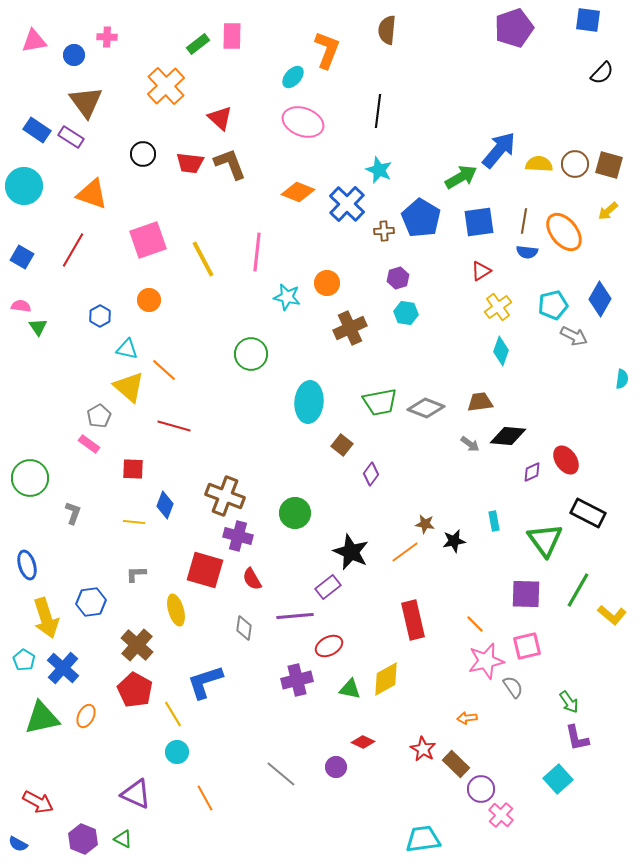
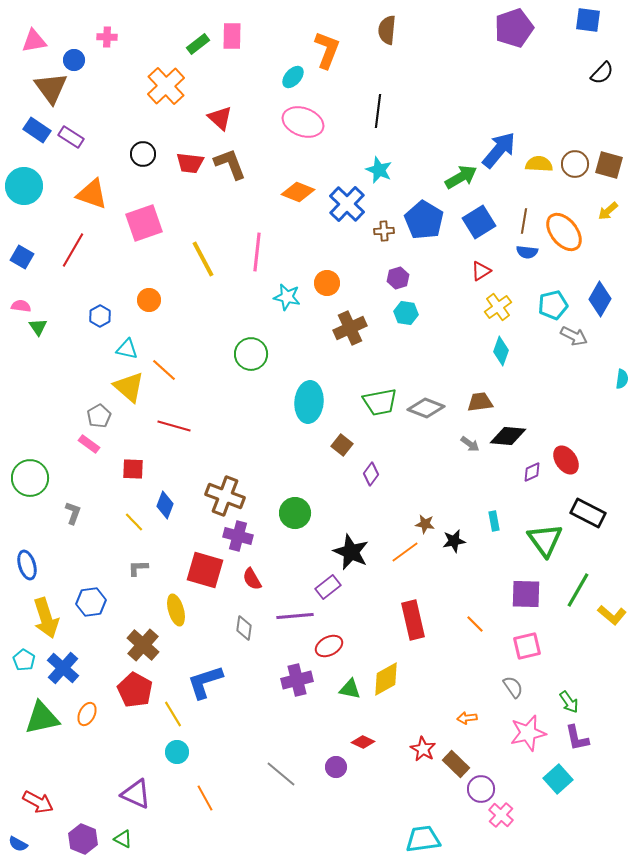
blue circle at (74, 55): moved 5 px down
brown triangle at (86, 102): moved 35 px left, 14 px up
blue pentagon at (421, 218): moved 3 px right, 2 px down
blue square at (479, 222): rotated 24 degrees counterclockwise
pink square at (148, 240): moved 4 px left, 17 px up
yellow line at (134, 522): rotated 40 degrees clockwise
gray L-shape at (136, 574): moved 2 px right, 6 px up
brown cross at (137, 645): moved 6 px right
pink star at (486, 661): moved 42 px right, 72 px down
orange ellipse at (86, 716): moved 1 px right, 2 px up
